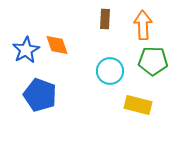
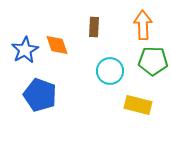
brown rectangle: moved 11 px left, 8 px down
blue star: moved 1 px left
